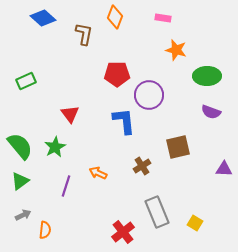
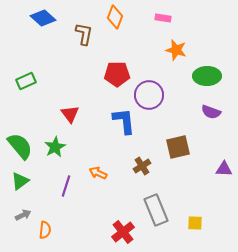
gray rectangle: moved 1 px left, 2 px up
yellow square: rotated 28 degrees counterclockwise
